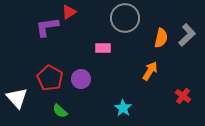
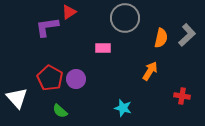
purple circle: moved 5 px left
red cross: moved 1 px left; rotated 28 degrees counterclockwise
cyan star: rotated 18 degrees counterclockwise
